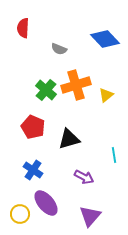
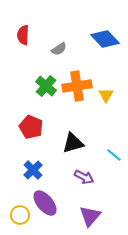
red semicircle: moved 7 px down
gray semicircle: rotated 56 degrees counterclockwise
orange cross: moved 1 px right, 1 px down; rotated 8 degrees clockwise
green cross: moved 4 px up
yellow triangle: rotated 21 degrees counterclockwise
red pentagon: moved 2 px left
black triangle: moved 4 px right, 4 px down
cyan line: rotated 42 degrees counterclockwise
blue cross: rotated 12 degrees clockwise
purple ellipse: moved 1 px left
yellow circle: moved 1 px down
